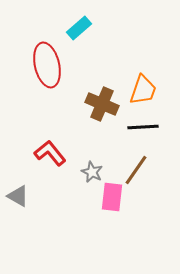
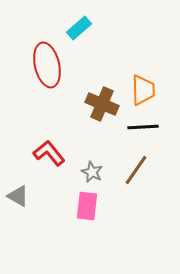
orange trapezoid: rotated 20 degrees counterclockwise
red L-shape: moved 1 px left
pink rectangle: moved 25 px left, 9 px down
